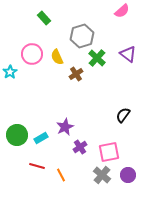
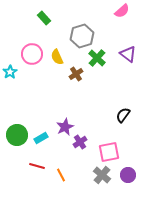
purple cross: moved 5 px up
